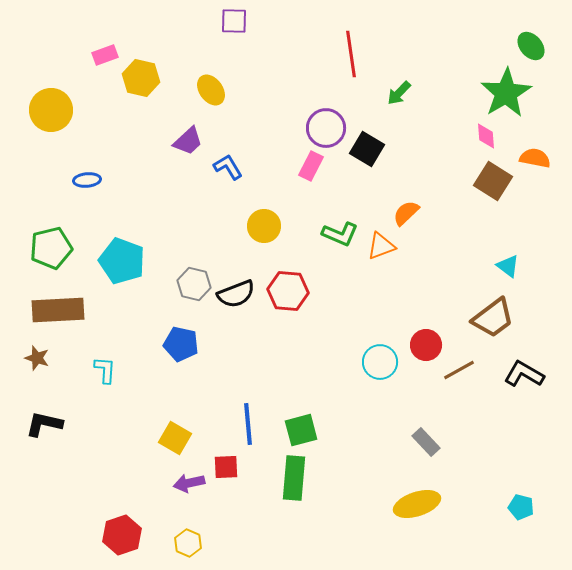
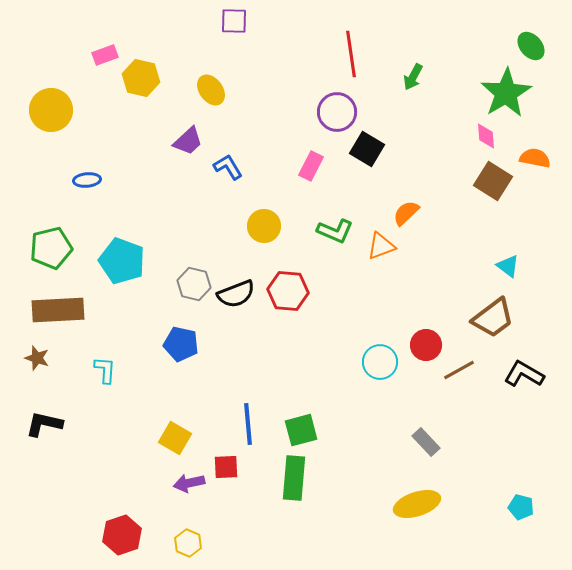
green arrow at (399, 93): moved 14 px right, 16 px up; rotated 16 degrees counterclockwise
purple circle at (326, 128): moved 11 px right, 16 px up
green L-shape at (340, 234): moved 5 px left, 3 px up
